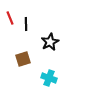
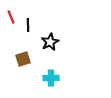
red line: moved 1 px right, 1 px up
black line: moved 2 px right, 1 px down
cyan cross: moved 2 px right; rotated 21 degrees counterclockwise
